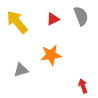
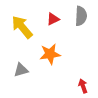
gray semicircle: rotated 24 degrees clockwise
yellow arrow: moved 5 px right, 5 px down
orange star: moved 1 px left, 1 px up
